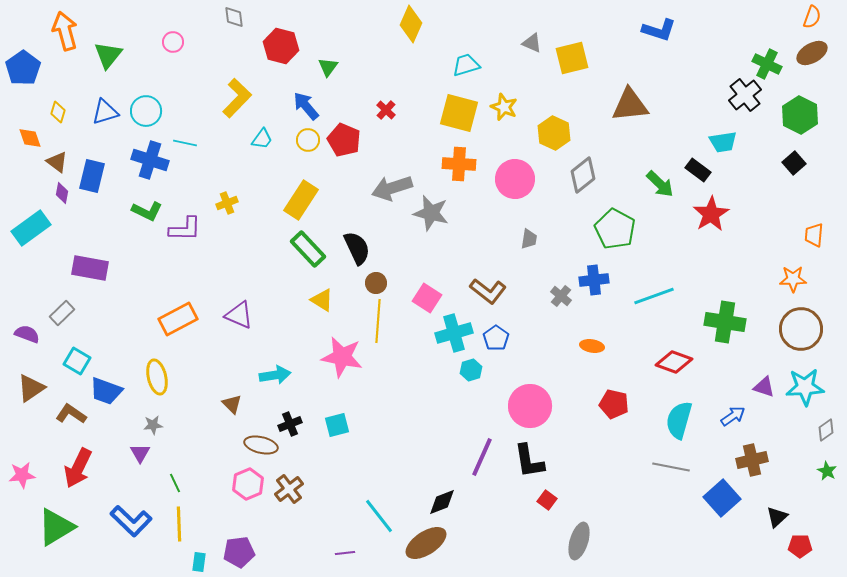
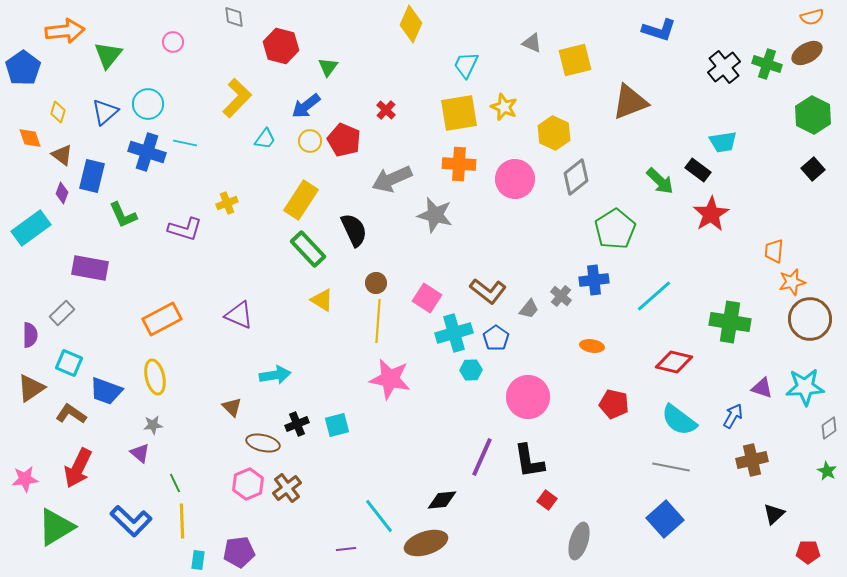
orange semicircle at (812, 17): rotated 55 degrees clockwise
orange arrow at (65, 31): rotated 99 degrees clockwise
brown ellipse at (812, 53): moved 5 px left
yellow square at (572, 58): moved 3 px right, 2 px down
green cross at (767, 64): rotated 8 degrees counterclockwise
cyan trapezoid at (466, 65): rotated 48 degrees counterclockwise
black cross at (745, 95): moved 21 px left, 28 px up
brown triangle at (630, 105): moved 3 px up; rotated 15 degrees counterclockwise
blue arrow at (306, 106): rotated 88 degrees counterclockwise
cyan circle at (146, 111): moved 2 px right, 7 px up
blue triangle at (105, 112): rotated 24 degrees counterclockwise
yellow square at (459, 113): rotated 24 degrees counterclockwise
green hexagon at (800, 115): moved 13 px right
cyan trapezoid at (262, 139): moved 3 px right
yellow circle at (308, 140): moved 2 px right, 1 px down
blue cross at (150, 160): moved 3 px left, 8 px up
brown triangle at (57, 162): moved 5 px right, 7 px up
black square at (794, 163): moved 19 px right, 6 px down
gray diamond at (583, 175): moved 7 px left, 2 px down
green arrow at (660, 184): moved 3 px up
gray arrow at (392, 188): moved 9 px up; rotated 6 degrees counterclockwise
purple diamond at (62, 193): rotated 10 degrees clockwise
green L-shape at (147, 211): moved 24 px left, 4 px down; rotated 40 degrees clockwise
gray star at (431, 213): moved 4 px right, 2 px down
purple L-shape at (185, 229): rotated 16 degrees clockwise
green pentagon at (615, 229): rotated 12 degrees clockwise
orange trapezoid at (814, 235): moved 40 px left, 16 px down
gray trapezoid at (529, 239): moved 70 px down; rotated 30 degrees clockwise
black semicircle at (357, 248): moved 3 px left, 18 px up
orange star at (793, 279): moved 1 px left, 3 px down; rotated 12 degrees counterclockwise
cyan line at (654, 296): rotated 21 degrees counterclockwise
orange rectangle at (178, 319): moved 16 px left
green cross at (725, 322): moved 5 px right
brown circle at (801, 329): moved 9 px right, 10 px up
purple semicircle at (27, 334): moved 3 px right, 1 px down; rotated 70 degrees clockwise
pink star at (342, 357): moved 48 px right, 22 px down
cyan square at (77, 361): moved 8 px left, 2 px down; rotated 8 degrees counterclockwise
red diamond at (674, 362): rotated 6 degrees counterclockwise
cyan hexagon at (471, 370): rotated 15 degrees clockwise
yellow ellipse at (157, 377): moved 2 px left
purple triangle at (764, 387): moved 2 px left, 1 px down
brown triangle at (232, 404): moved 3 px down
pink circle at (530, 406): moved 2 px left, 9 px up
blue arrow at (733, 416): rotated 25 degrees counterclockwise
cyan semicircle at (679, 420): rotated 69 degrees counterclockwise
black cross at (290, 424): moved 7 px right
gray diamond at (826, 430): moved 3 px right, 2 px up
brown ellipse at (261, 445): moved 2 px right, 2 px up
purple triangle at (140, 453): rotated 20 degrees counterclockwise
pink star at (22, 475): moved 3 px right, 4 px down
brown cross at (289, 489): moved 2 px left, 1 px up
blue square at (722, 498): moved 57 px left, 21 px down
black diamond at (442, 502): moved 2 px up; rotated 16 degrees clockwise
black triangle at (777, 517): moved 3 px left, 3 px up
yellow line at (179, 524): moved 3 px right, 3 px up
brown ellipse at (426, 543): rotated 15 degrees clockwise
red pentagon at (800, 546): moved 8 px right, 6 px down
purple line at (345, 553): moved 1 px right, 4 px up
cyan rectangle at (199, 562): moved 1 px left, 2 px up
